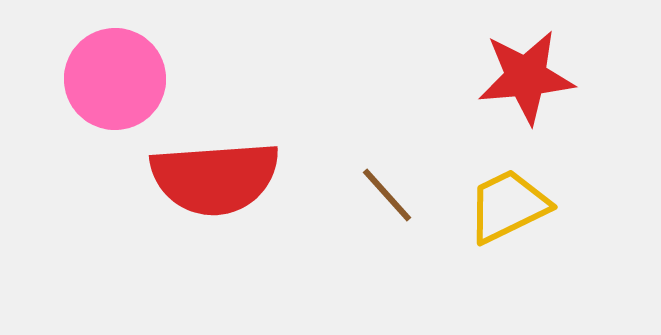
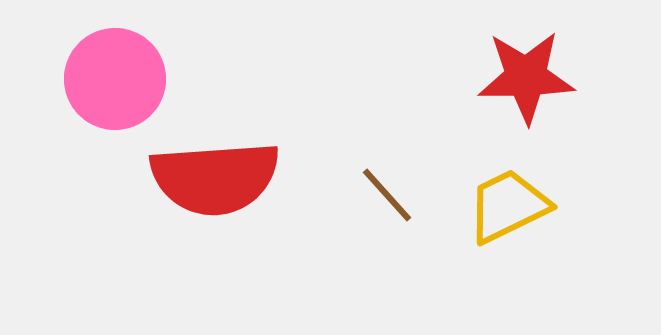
red star: rotated 4 degrees clockwise
